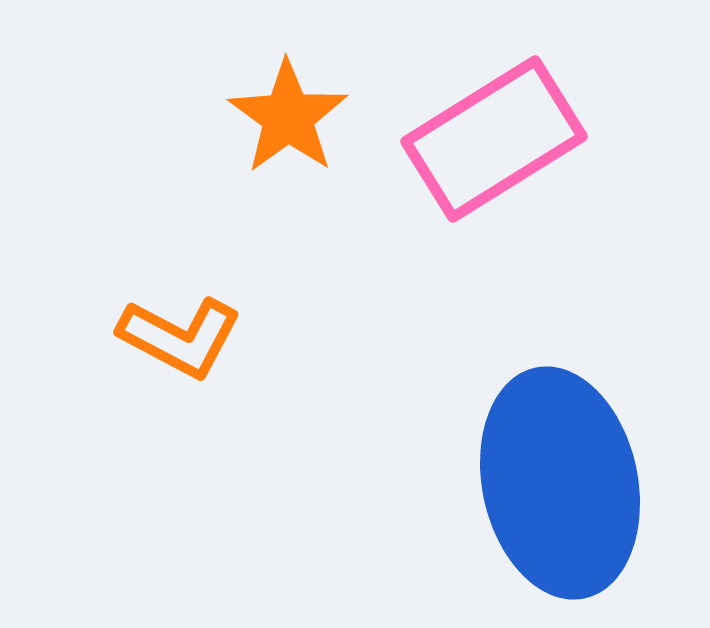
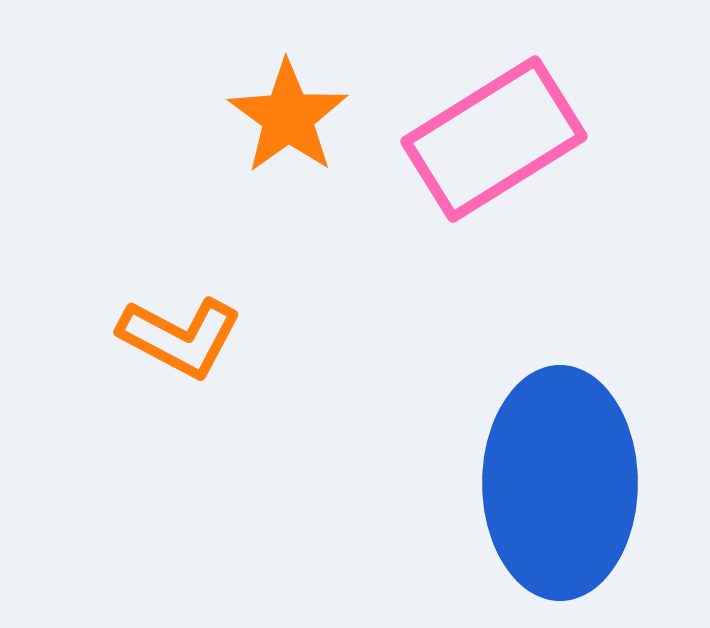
blue ellipse: rotated 12 degrees clockwise
